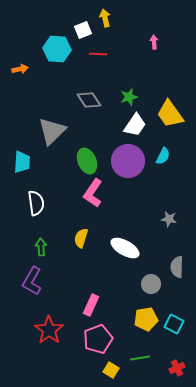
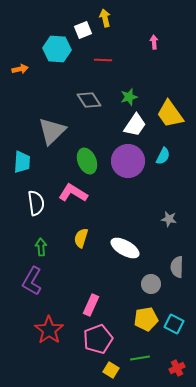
red line: moved 5 px right, 6 px down
pink L-shape: moved 20 px left; rotated 88 degrees clockwise
